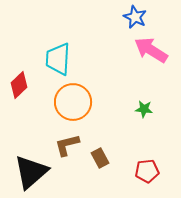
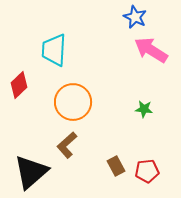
cyan trapezoid: moved 4 px left, 9 px up
brown L-shape: rotated 28 degrees counterclockwise
brown rectangle: moved 16 px right, 8 px down
